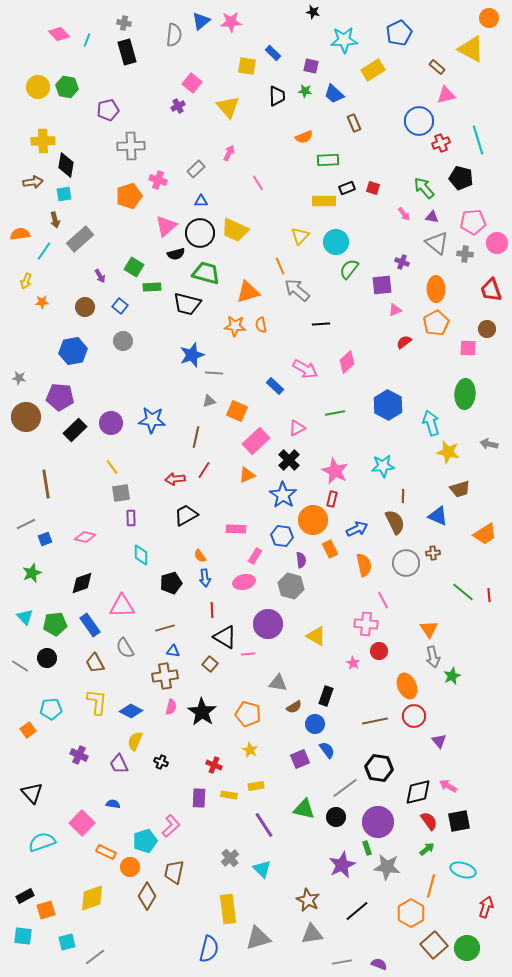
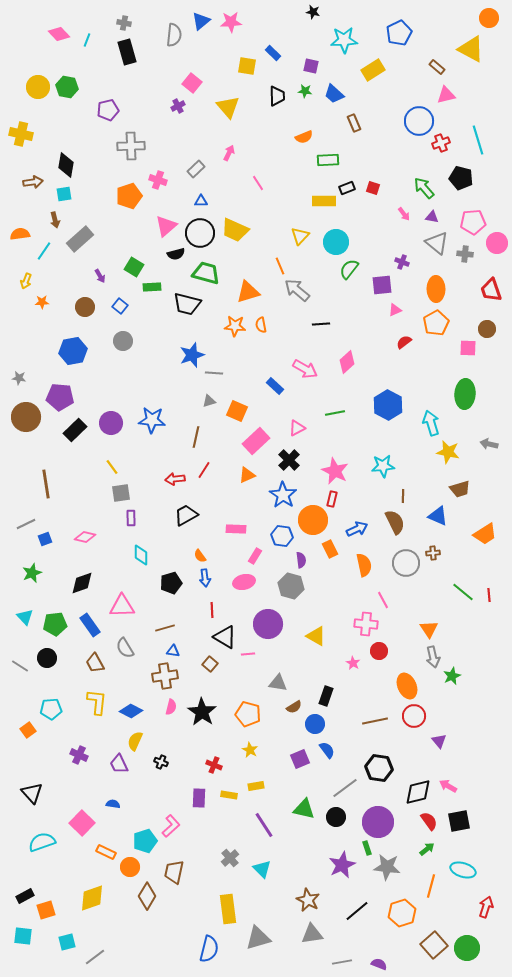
yellow cross at (43, 141): moved 22 px left, 7 px up; rotated 15 degrees clockwise
orange hexagon at (411, 913): moved 9 px left; rotated 12 degrees clockwise
